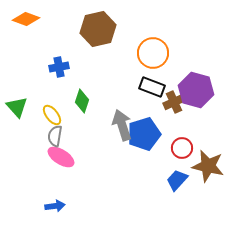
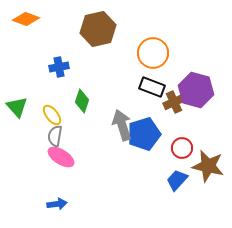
blue arrow: moved 2 px right, 2 px up
